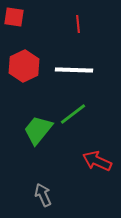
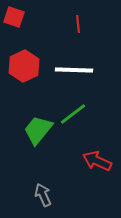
red square: rotated 10 degrees clockwise
